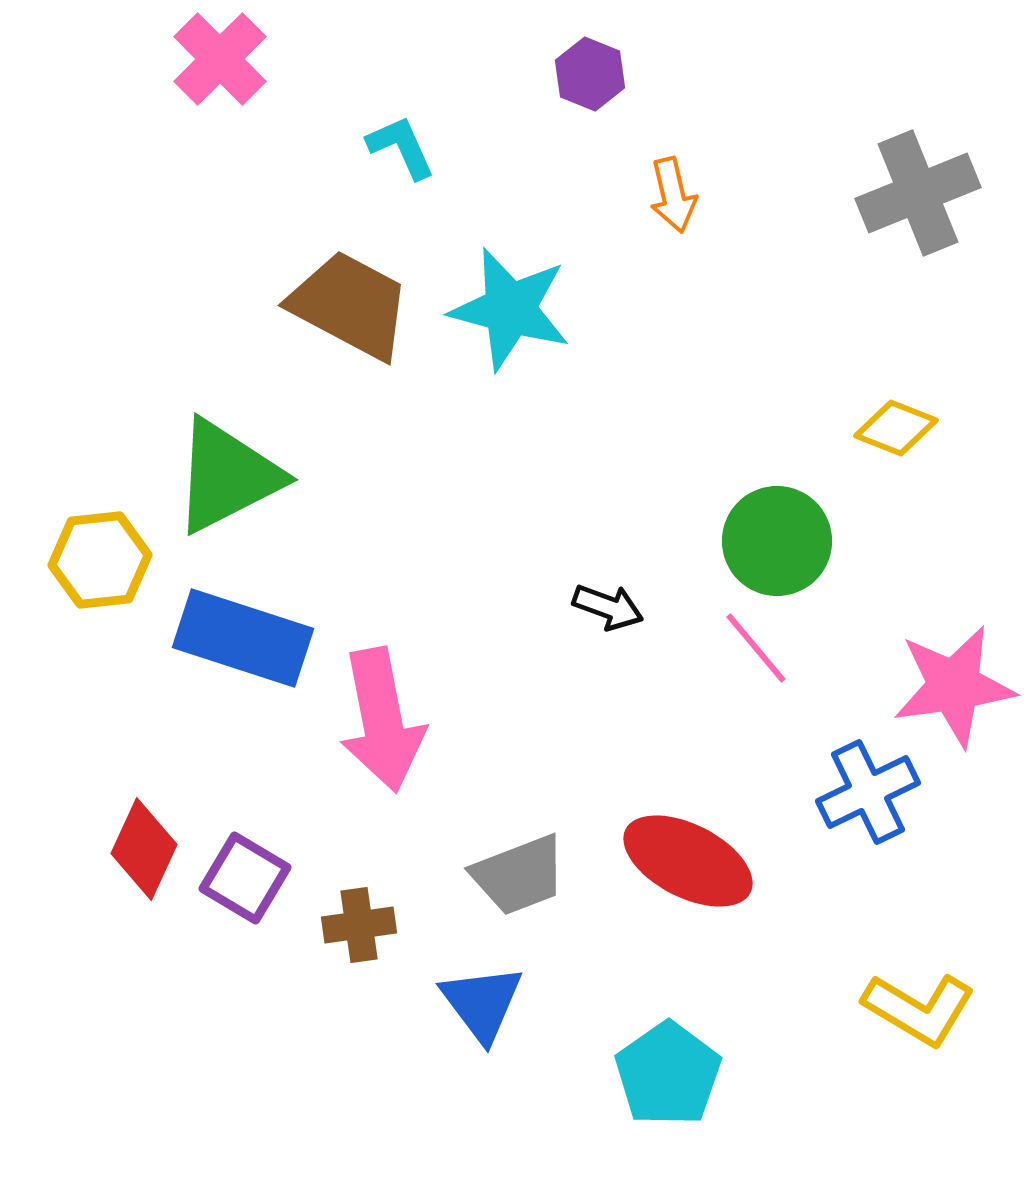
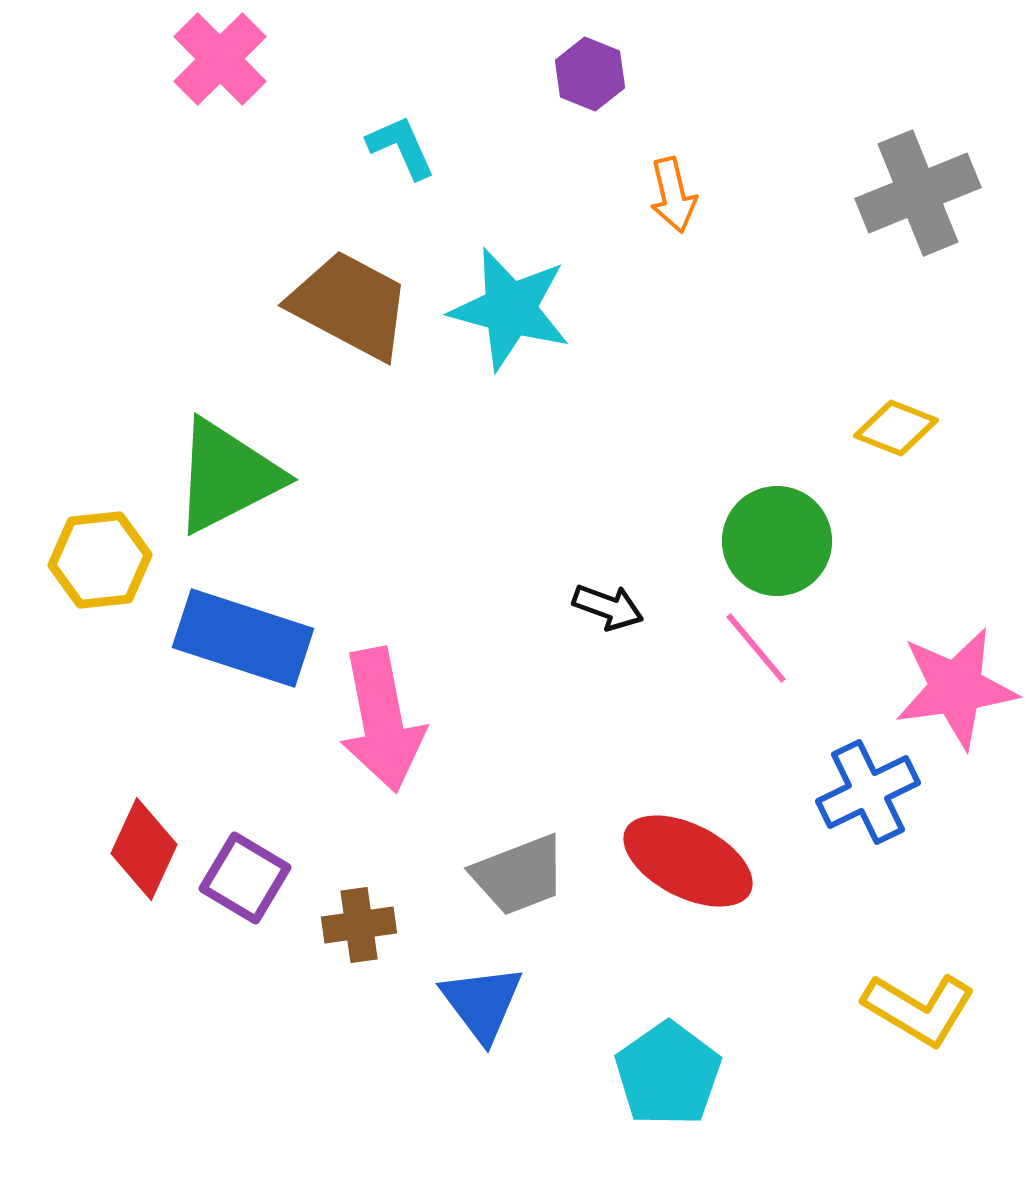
pink star: moved 2 px right, 2 px down
